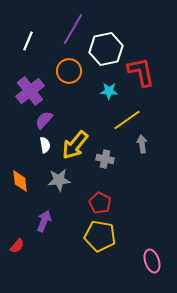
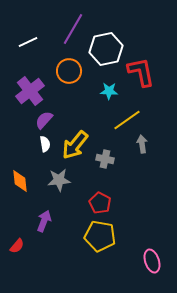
white line: moved 1 px down; rotated 42 degrees clockwise
white semicircle: moved 1 px up
